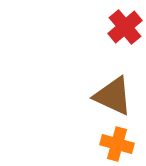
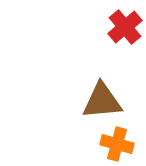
brown triangle: moved 11 px left, 5 px down; rotated 30 degrees counterclockwise
